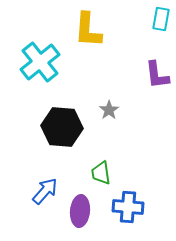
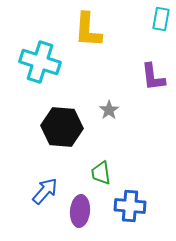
cyan cross: rotated 33 degrees counterclockwise
purple L-shape: moved 4 px left, 2 px down
blue cross: moved 2 px right, 1 px up
